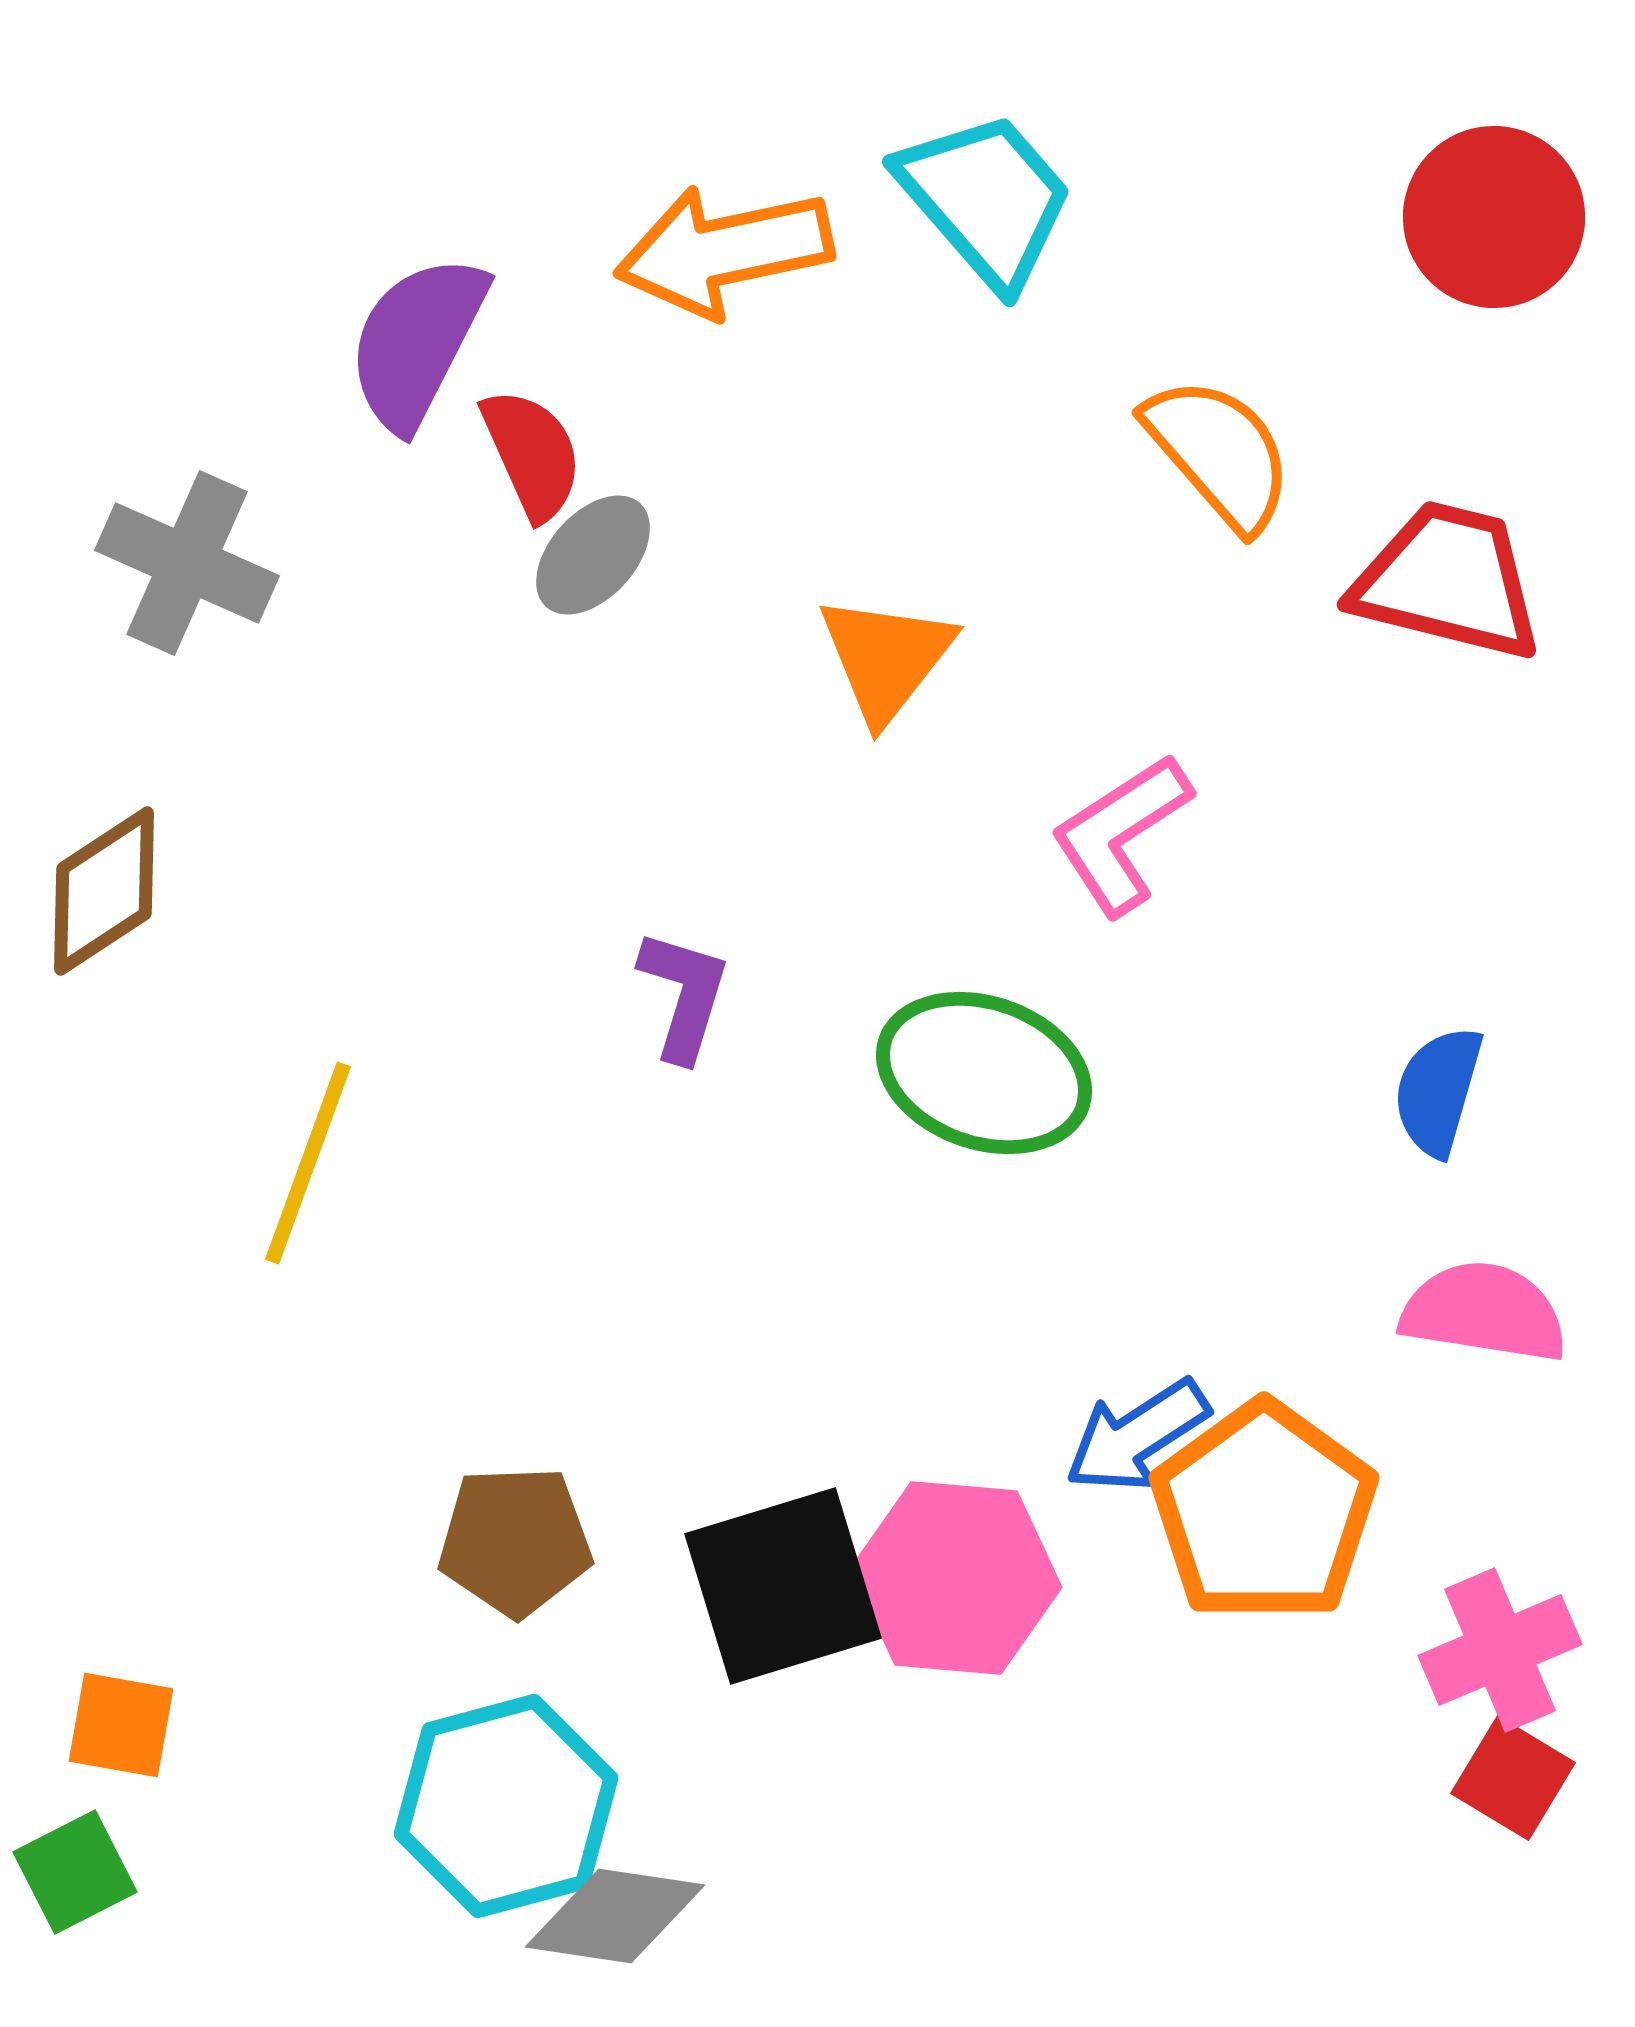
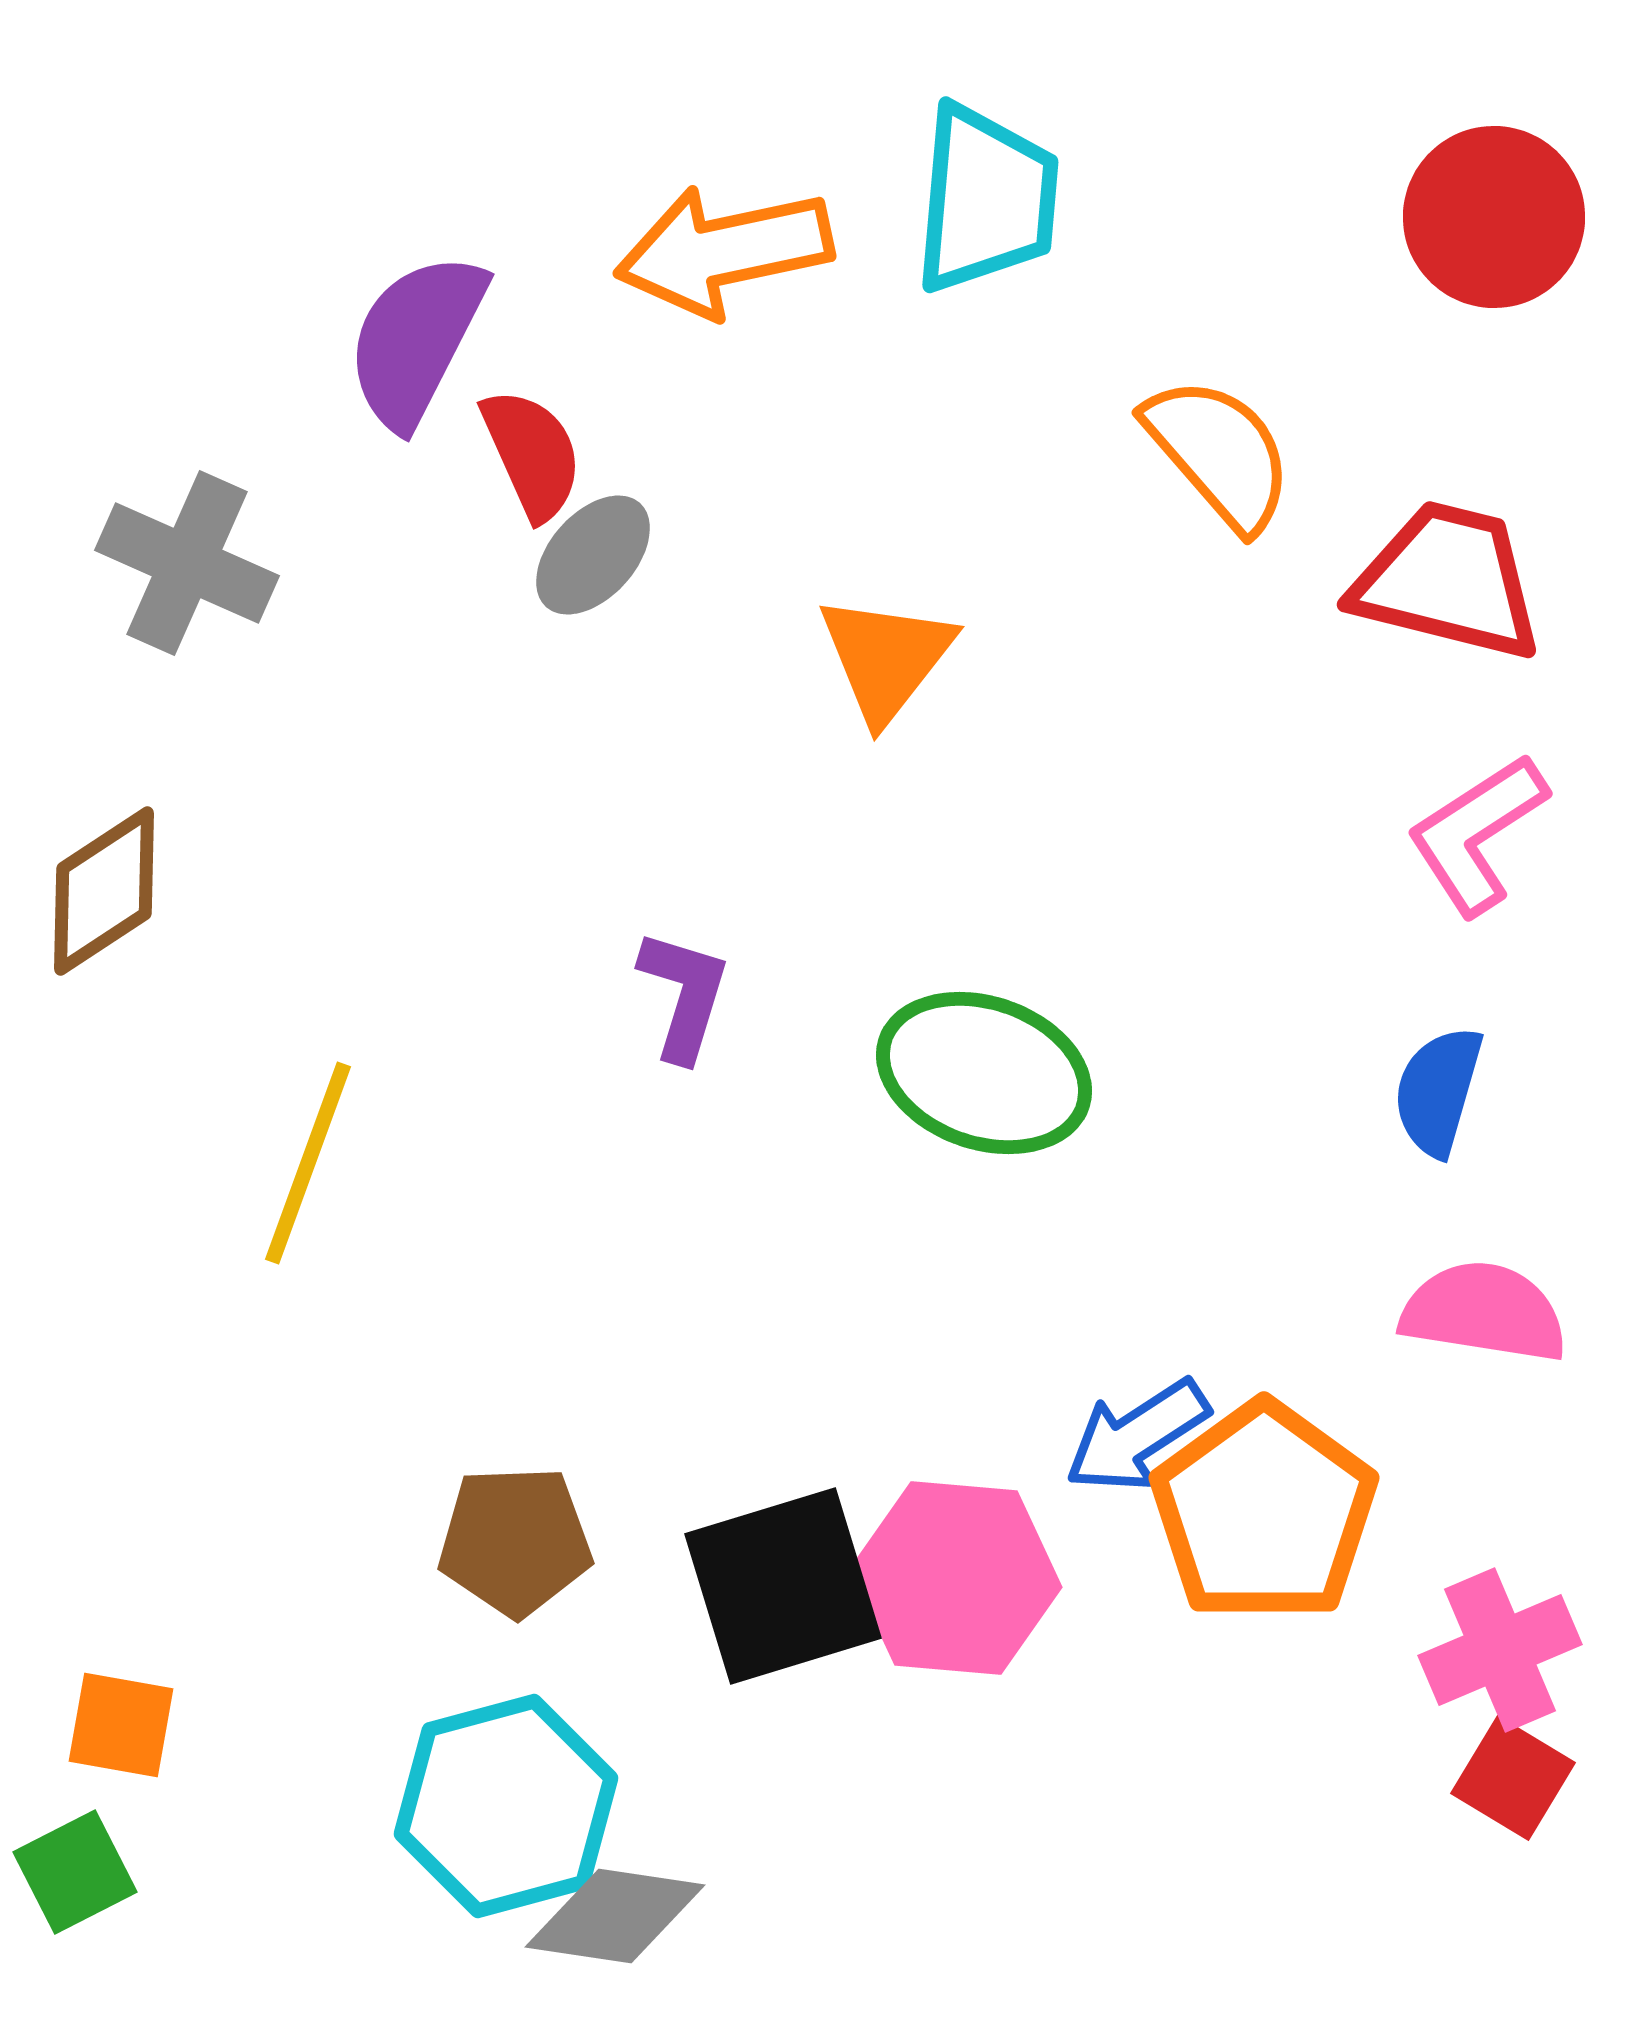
cyan trapezoid: rotated 46 degrees clockwise
purple semicircle: moved 1 px left, 2 px up
pink L-shape: moved 356 px right
